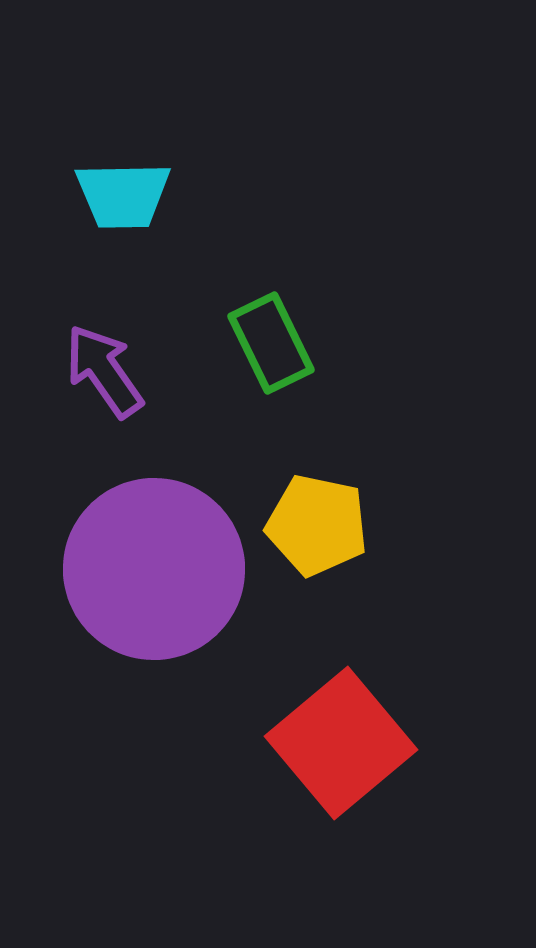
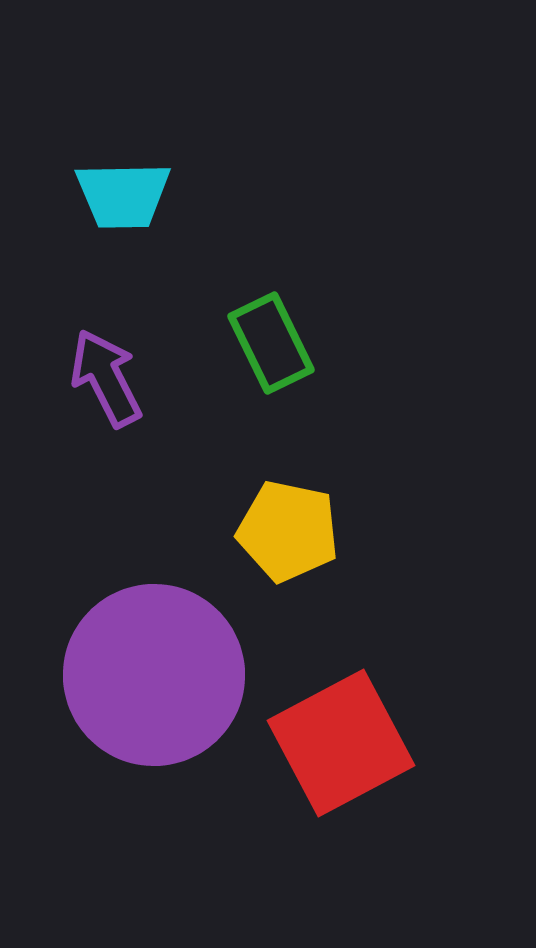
purple arrow: moved 2 px right, 7 px down; rotated 8 degrees clockwise
yellow pentagon: moved 29 px left, 6 px down
purple circle: moved 106 px down
red square: rotated 12 degrees clockwise
